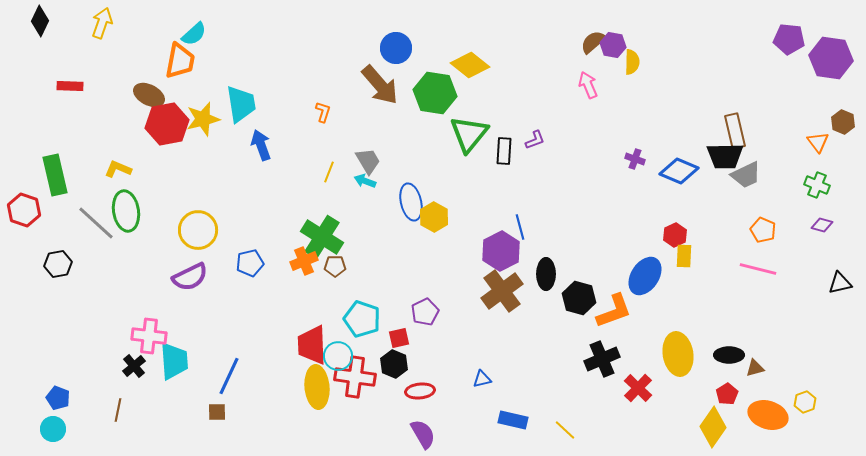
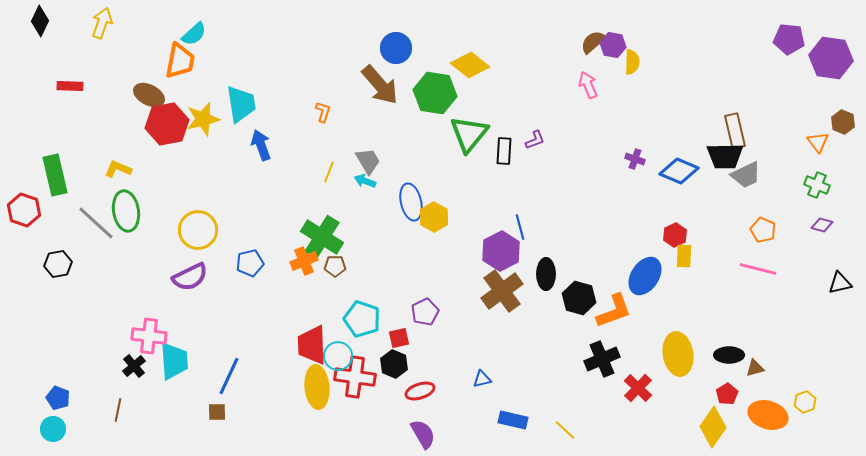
red ellipse at (420, 391): rotated 12 degrees counterclockwise
